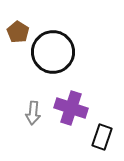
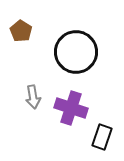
brown pentagon: moved 3 px right, 1 px up
black circle: moved 23 px right
gray arrow: moved 16 px up; rotated 15 degrees counterclockwise
